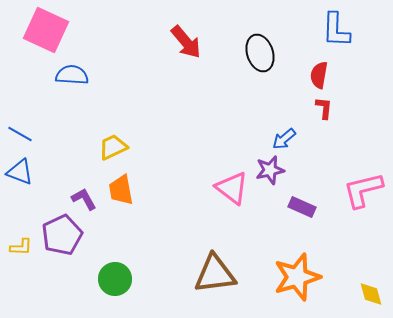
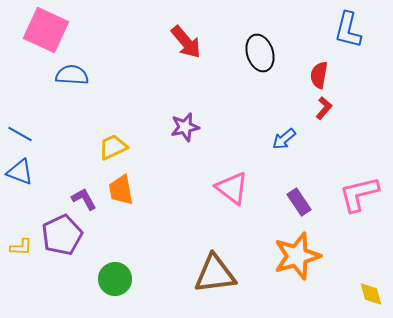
blue L-shape: moved 12 px right; rotated 12 degrees clockwise
red L-shape: rotated 35 degrees clockwise
purple star: moved 85 px left, 43 px up
pink L-shape: moved 4 px left, 4 px down
purple rectangle: moved 3 px left, 5 px up; rotated 32 degrees clockwise
orange star: moved 21 px up
